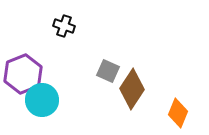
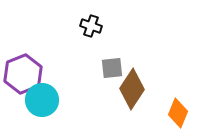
black cross: moved 27 px right
gray square: moved 4 px right, 3 px up; rotated 30 degrees counterclockwise
